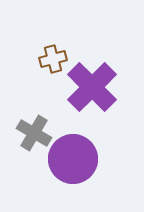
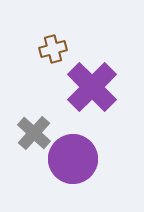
brown cross: moved 10 px up
gray cross: rotated 12 degrees clockwise
